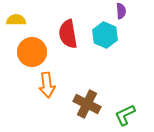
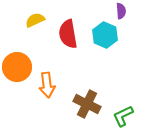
yellow semicircle: moved 19 px right; rotated 24 degrees counterclockwise
orange circle: moved 15 px left, 15 px down
green L-shape: moved 2 px left, 1 px down
